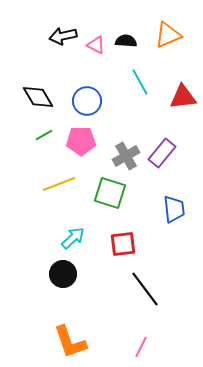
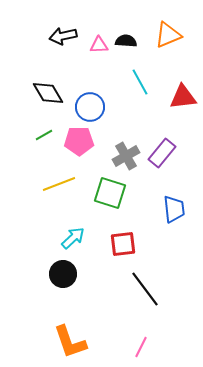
pink triangle: moved 3 px right; rotated 30 degrees counterclockwise
black diamond: moved 10 px right, 4 px up
blue circle: moved 3 px right, 6 px down
pink pentagon: moved 2 px left
